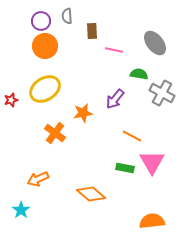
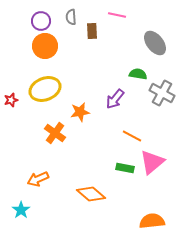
gray semicircle: moved 4 px right, 1 px down
pink line: moved 3 px right, 35 px up
green semicircle: moved 1 px left
yellow ellipse: rotated 12 degrees clockwise
orange star: moved 3 px left, 1 px up
pink triangle: rotated 20 degrees clockwise
